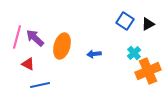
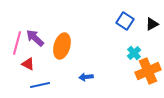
black triangle: moved 4 px right
pink line: moved 6 px down
blue arrow: moved 8 px left, 23 px down
